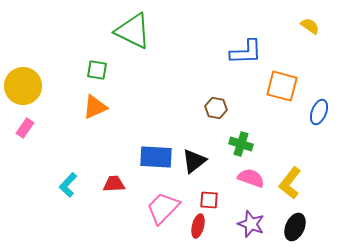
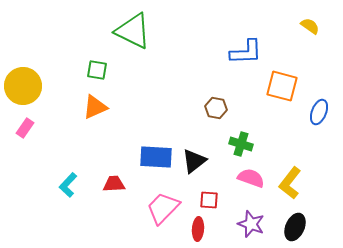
red ellipse: moved 3 px down; rotated 10 degrees counterclockwise
